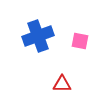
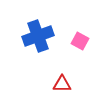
pink square: rotated 18 degrees clockwise
